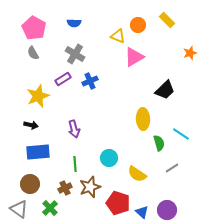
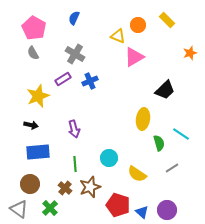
blue semicircle: moved 5 px up; rotated 112 degrees clockwise
yellow ellipse: rotated 10 degrees clockwise
brown cross: rotated 24 degrees counterclockwise
red pentagon: moved 2 px down
